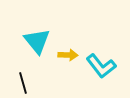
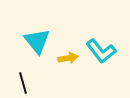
yellow arrow: moved 3 px down; rotated 12 degrees counterclockwise
cyan L-shape: moved 15 px up
